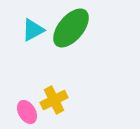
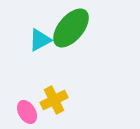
cyan triangle: moved 7 px right, 10 px down
